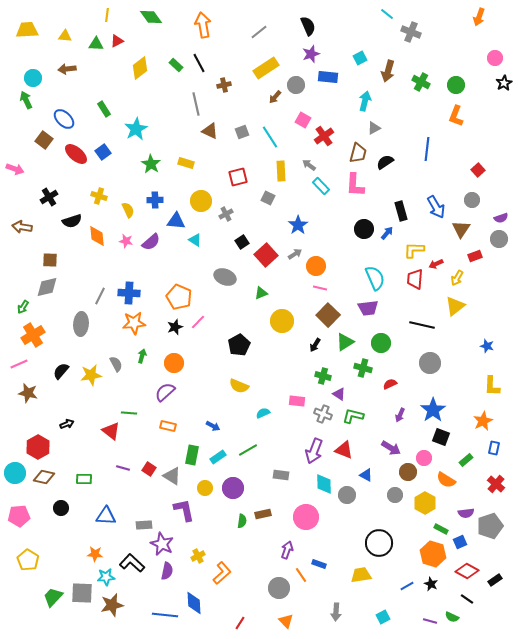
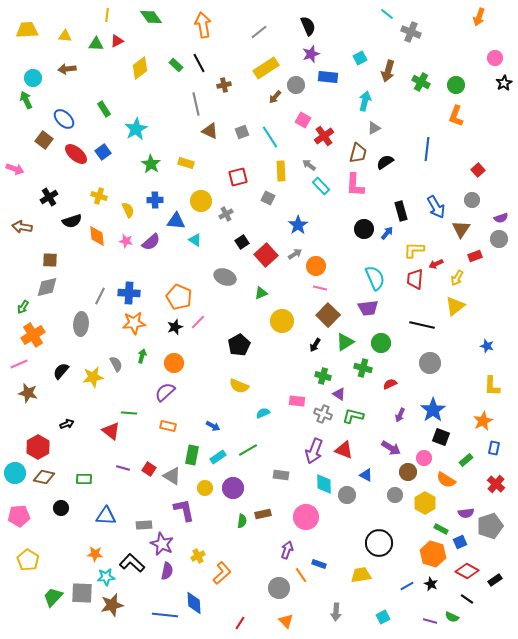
yellow star at (91, 375): moved 2 px right, 2 px down
